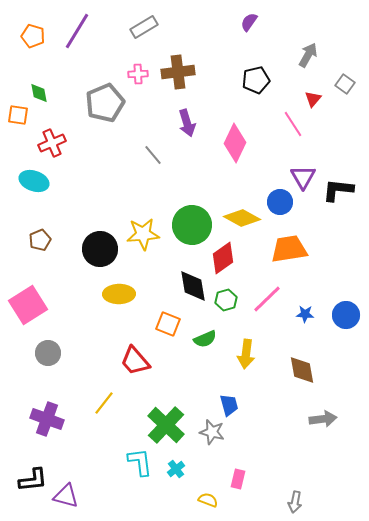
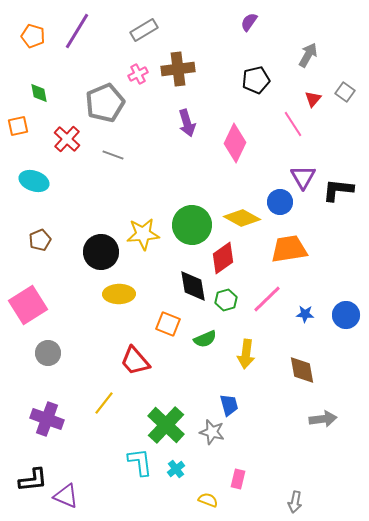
gray rectangle at (144, 27): moved 3 px down
brown cross at (178, 72): moved 3 px up
pink cross at (138, 74): rotated 24 degrees counterclockwise
gray square at (345, 84): moved 8 px down
orange square at (18, 115): moved 11 px down; rotated 20 degrees counterclockwise
red cross at (52, 143): moved 15 px right, 4 px up; rotated 24 degrees counterclockwise
gray line at (153, 155): moved 40 px left; rotated 30 degrees counterclockwise
black circle at (100, 249): moved 1 px right, 3 px down
purple triangle at (66, 496): rotated 8 degrees clockwise
